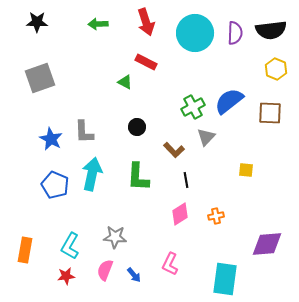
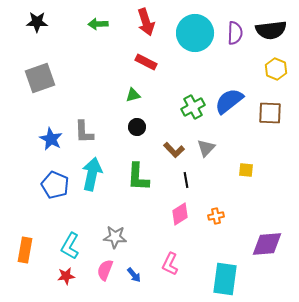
green triangle: moved 8 px right, 13 px down; rotated 42 degrees counterclockwise
gray triangle: moved 11 px down
